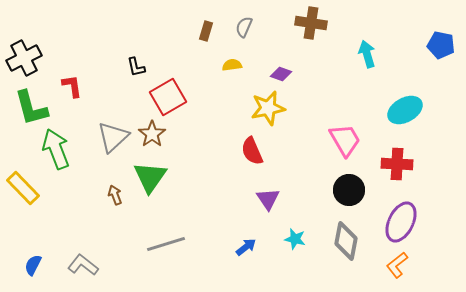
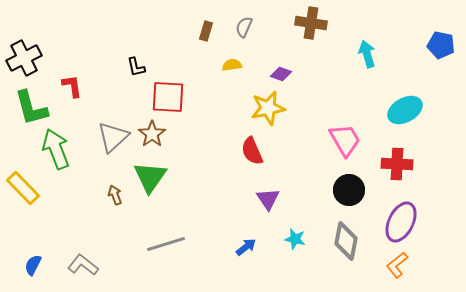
red square: rotated 33 degrees clockwise
